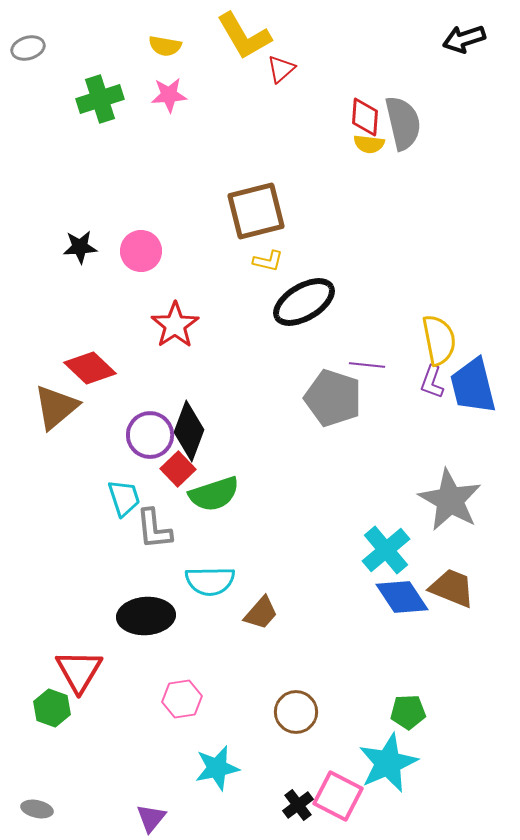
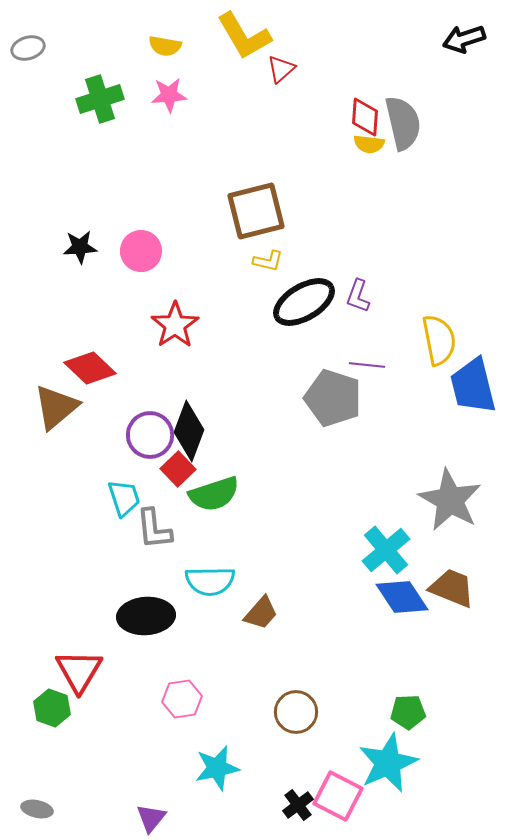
purple L-shape at (432, 382): moved 74 px left, 86 px up
